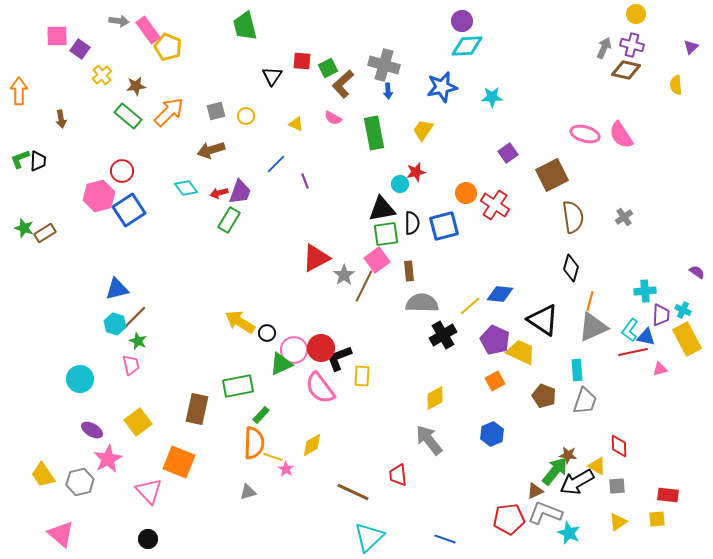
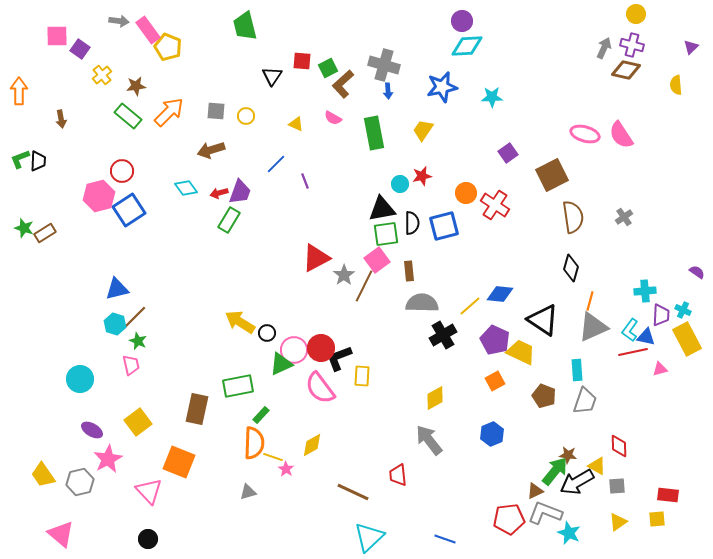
gray square at (216, 111): rotated 18 degrees clockwise
red star at (416, 172): moved 6 px right, 4 px down
